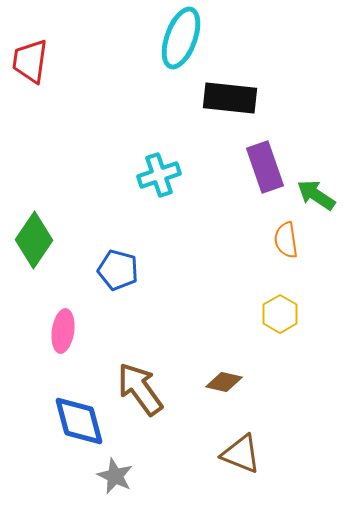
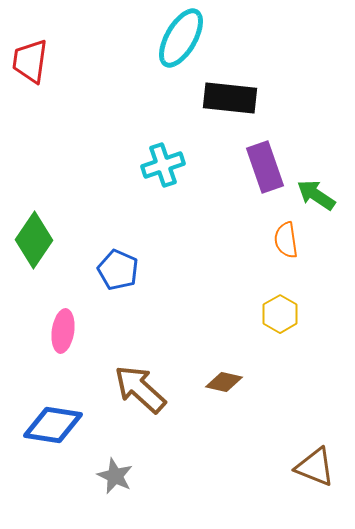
cyan ellipse: rotated 10 degrees clockwise
cyan cross: moved 4 px right, 10 px up
blue pentagon: rotated 9 degrees clockwise
brown arrow: rotated 12 degrees counterclockwise
blue diamond: moved 26 px left, 4 px down; rotated 66 degrees counterclockwise
brown triangle: moved 74 px right, 13 px down
